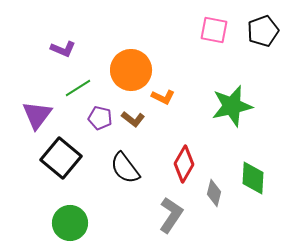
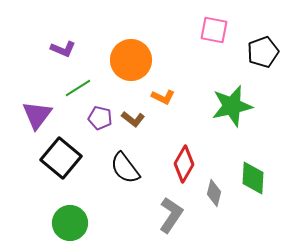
black pentagon: moved 21 px down
orange circle: moved 10 px up
